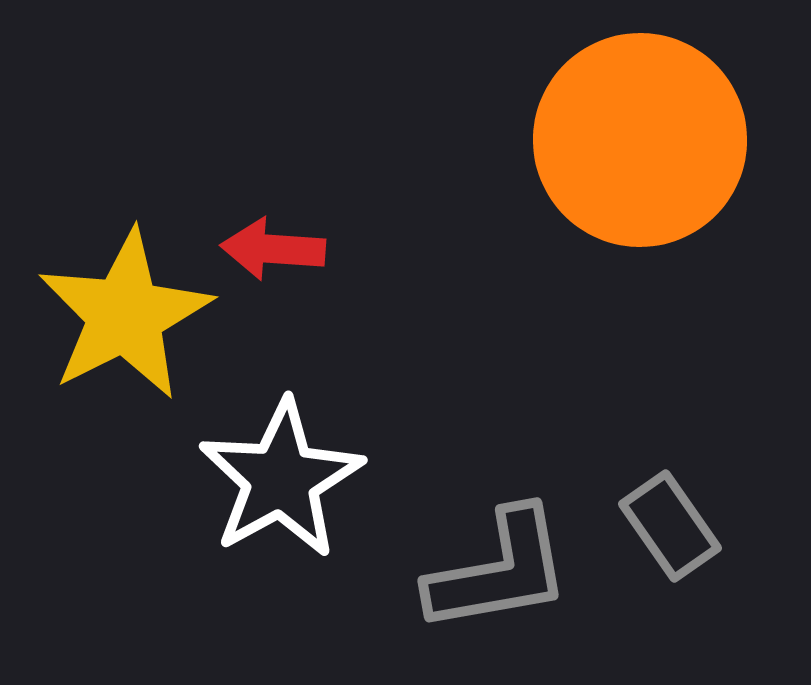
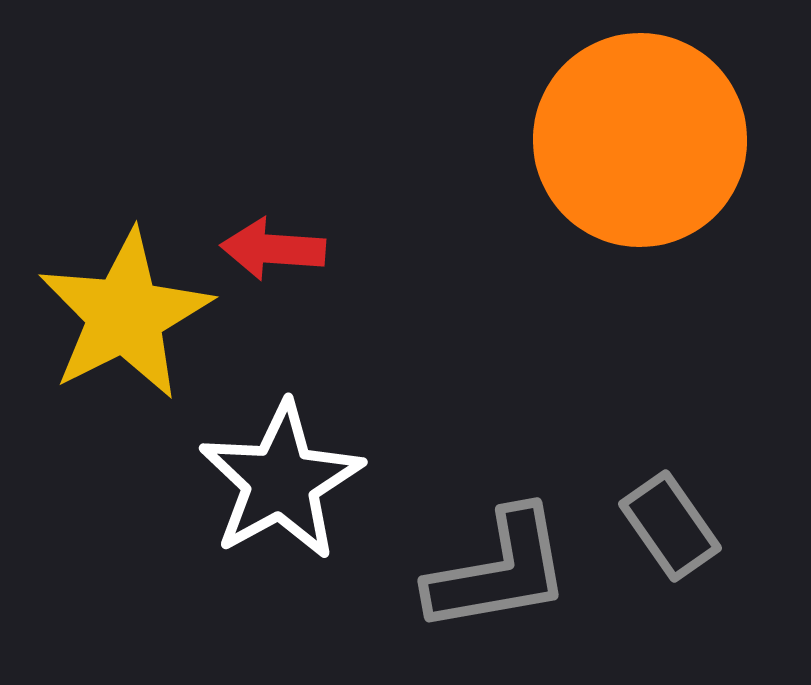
white star: moved 2 px down
